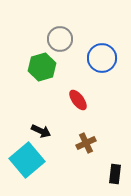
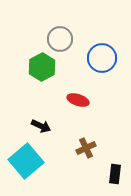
green hexagon: rotated 12 degrees counterclockwise
red ellipse: rotated 35 degrees counterclockwise
black arrow: moved 5 px up
brown cross: moved 5 px down
cyan square: moved 1 px left, 1 px down
